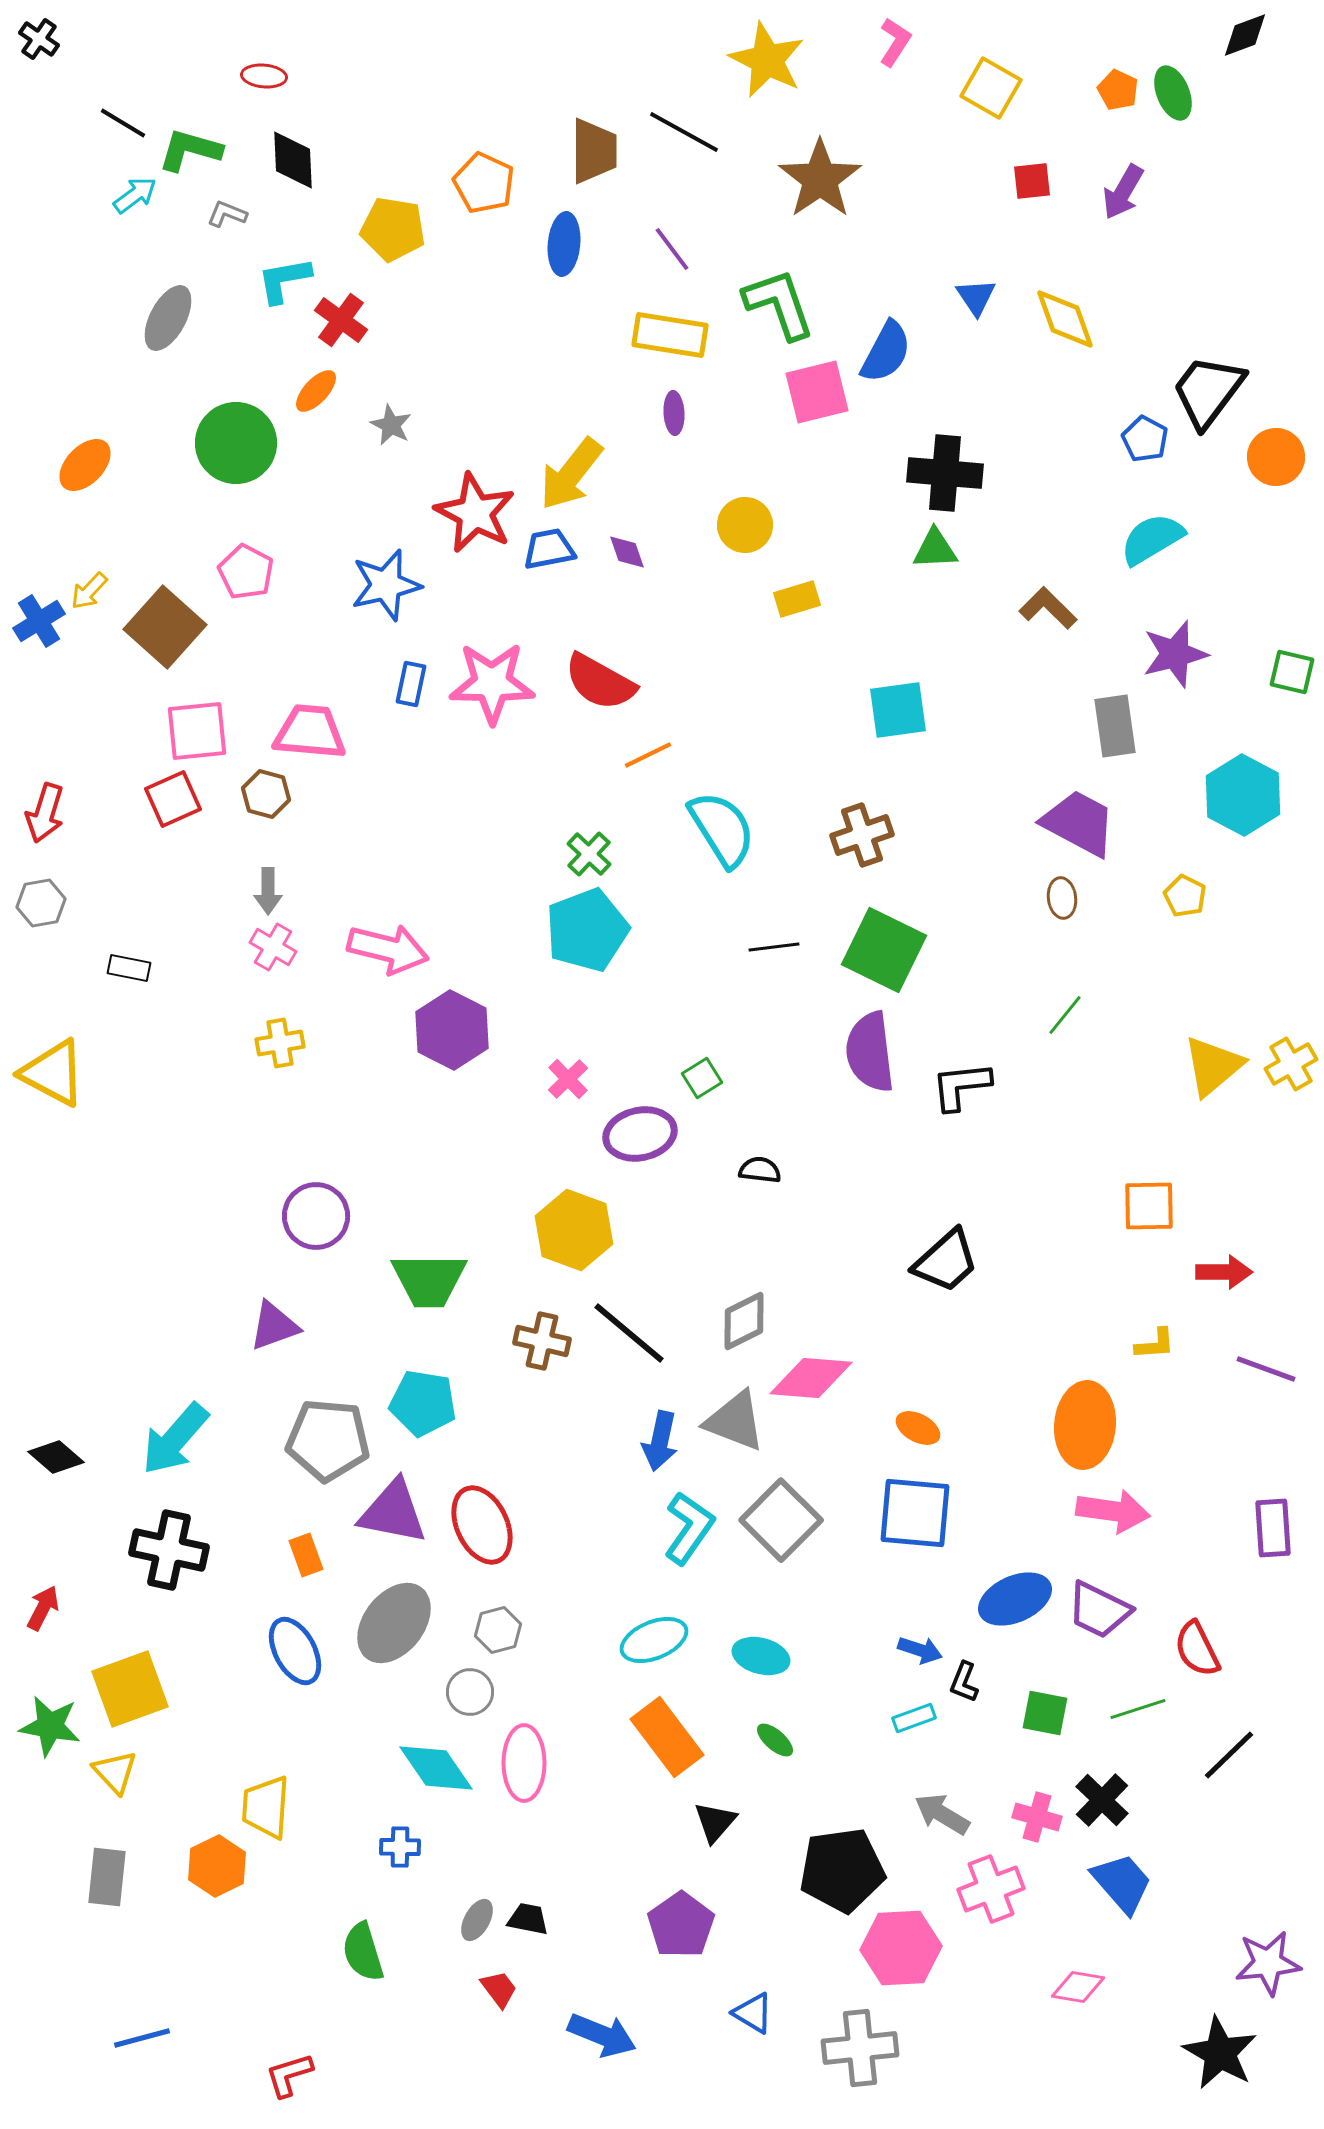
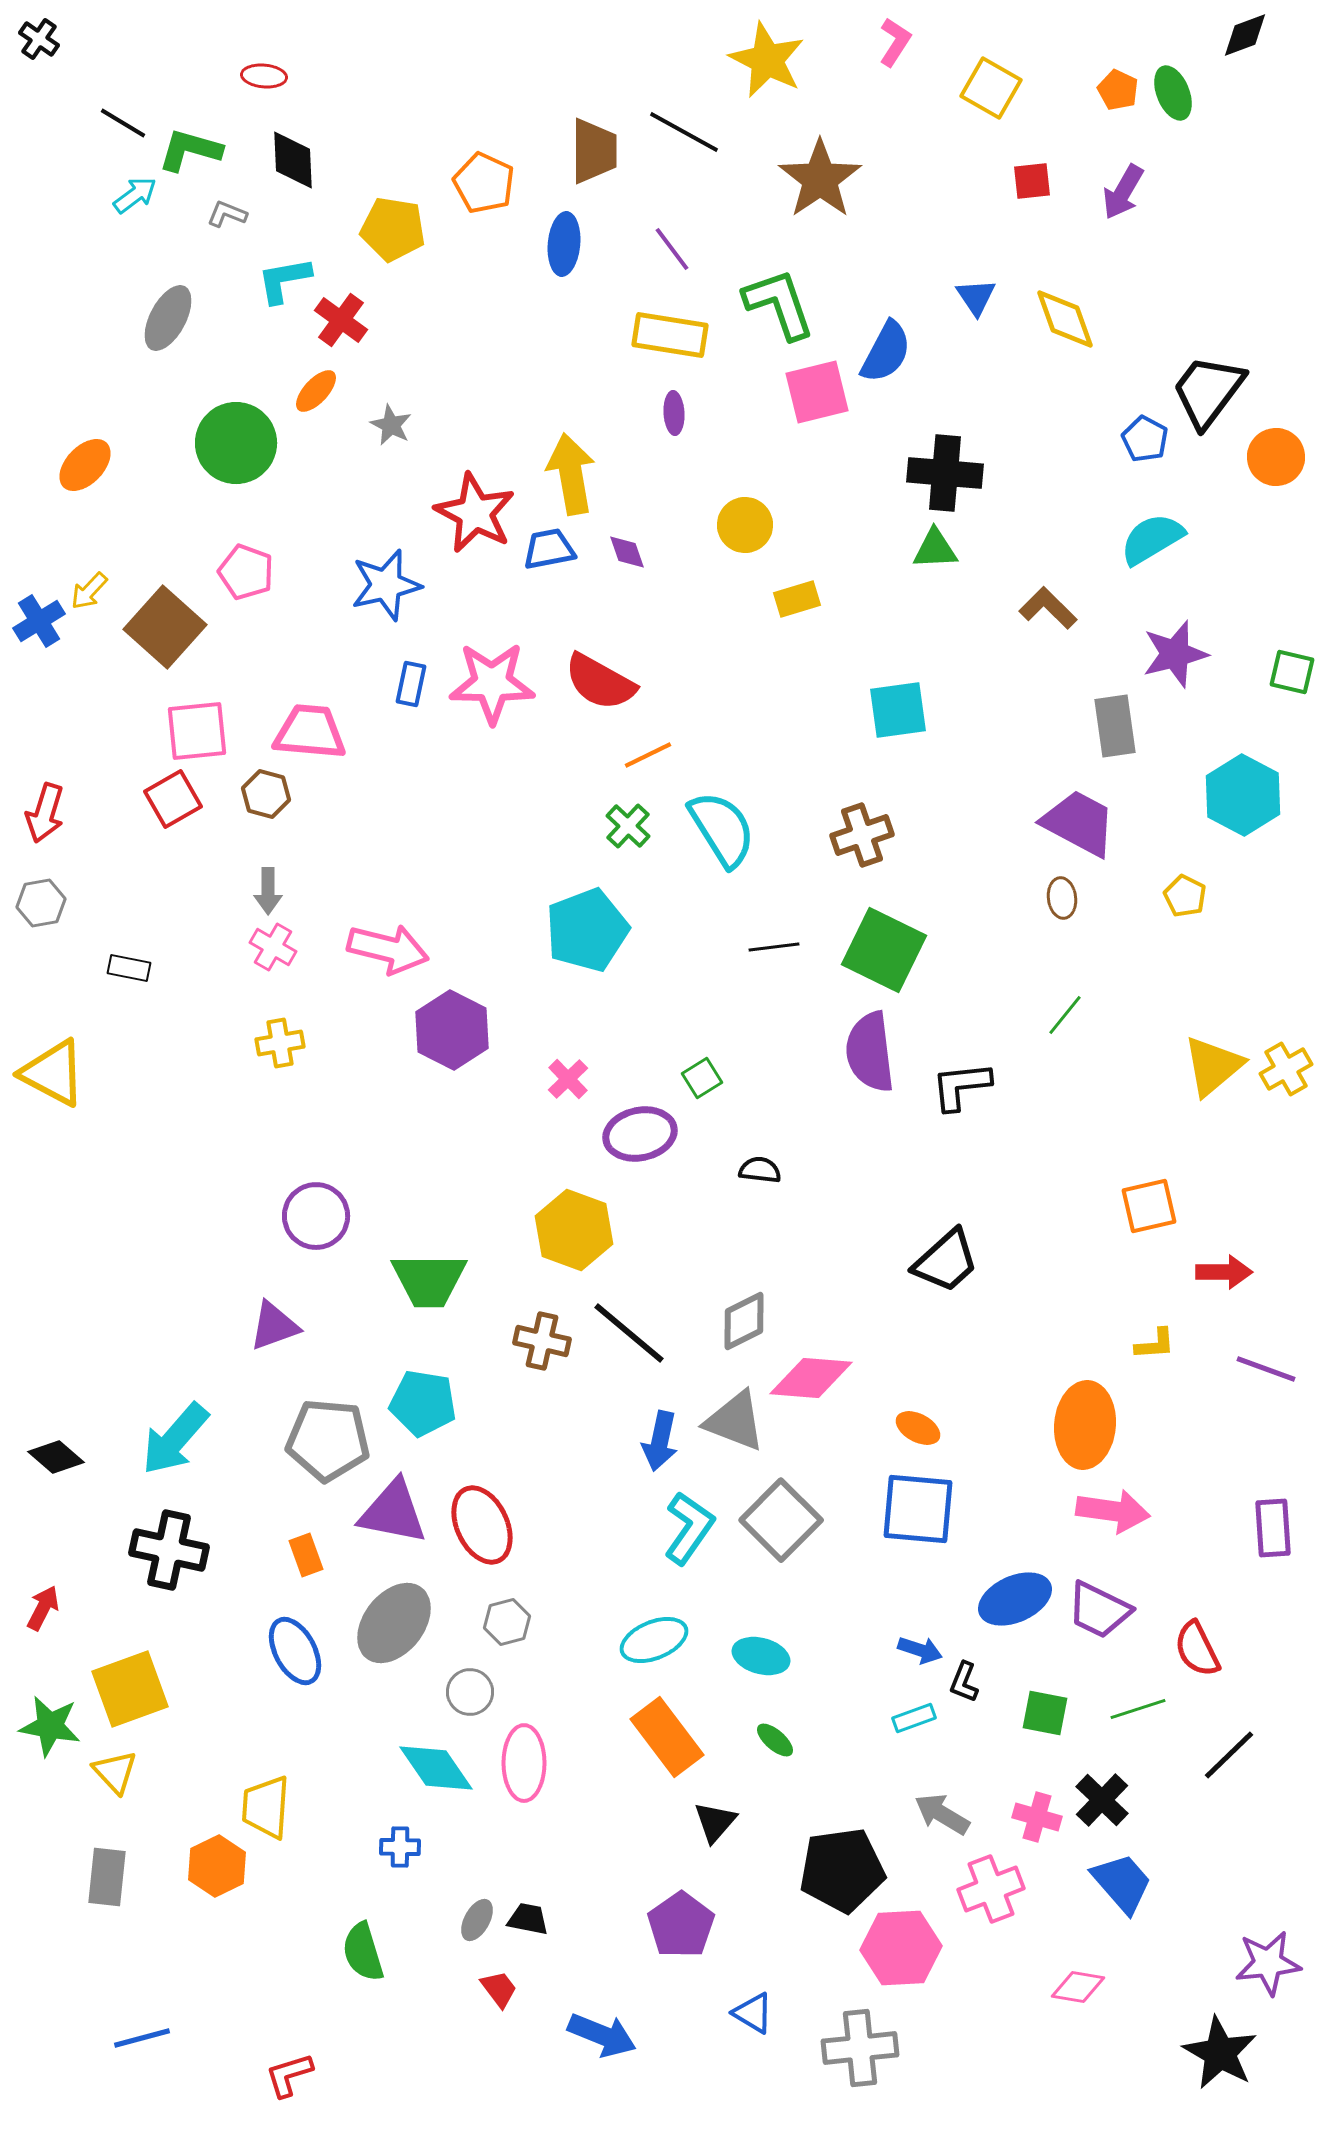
yellow arrow at (571, 474): rotated 132 degrees clockwise
pink pentagon at (246, 572): rotated 8 degrees counterclockwise
red square at (173, 799): rotated 6 degrees counterclockwise
green cross at (589, 854): moved 39 px right, 28 px up
yellow cross at (1291, 1064): moved 5 px left, 5 px down
orange square at (1149, 1206): rotated 12 degrees counterclockwise
blue square at (915, 1513): moved 3 px right, 4 px up
gray hexagon at (498, 1630): moved 9 px right, 8 px up
